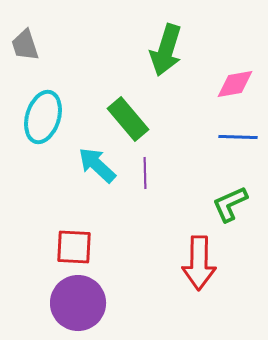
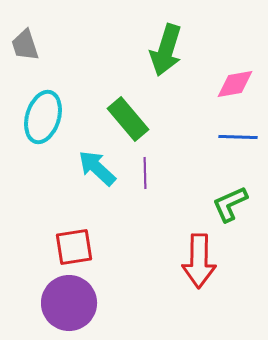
cyan arrow: moved 3 px down
red square: rotated 12 degrees counterclockwise
red arrow: moved 2 px up
purple circle: moved 9 px left
